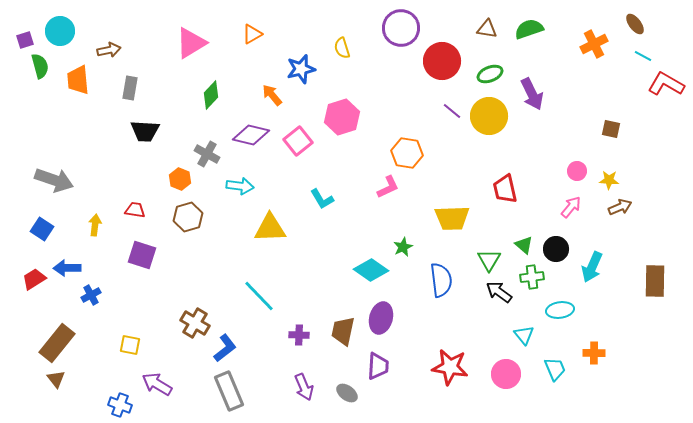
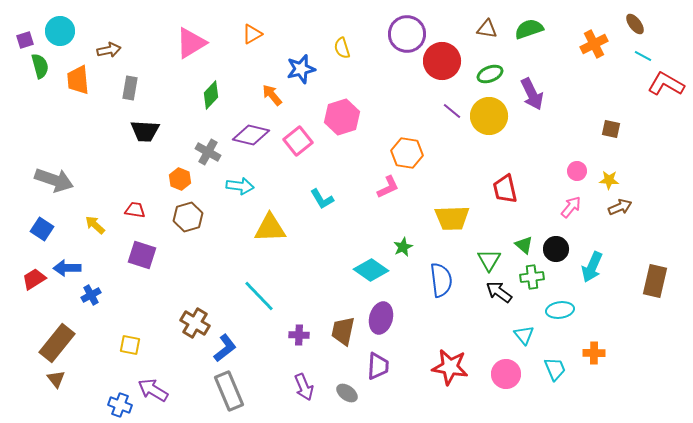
purple circle at (401, 28): moved 6 px right, 6 px down
gray cross at (207, 154): moved 1 px right, 2 px up
yellow arrow at (95, 225): rotated 55 degrees counterclockwise
brown rectangle at (655, 281): rotated 12 degrees clockwise
purple arrow at (157, 384): moved 4 px left, 6 px down
